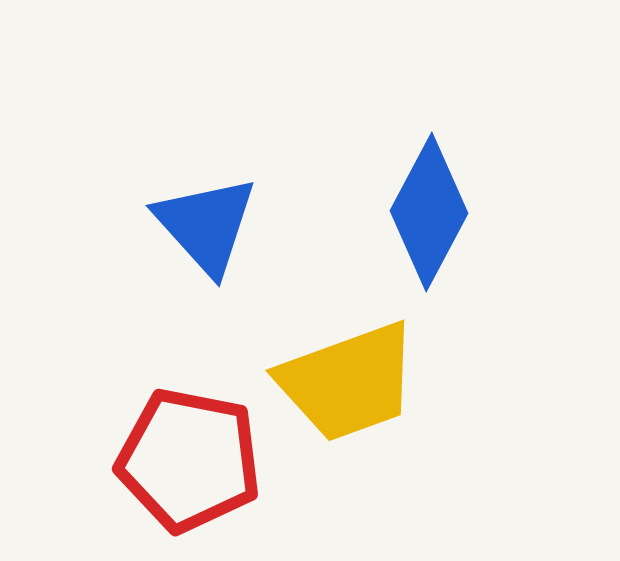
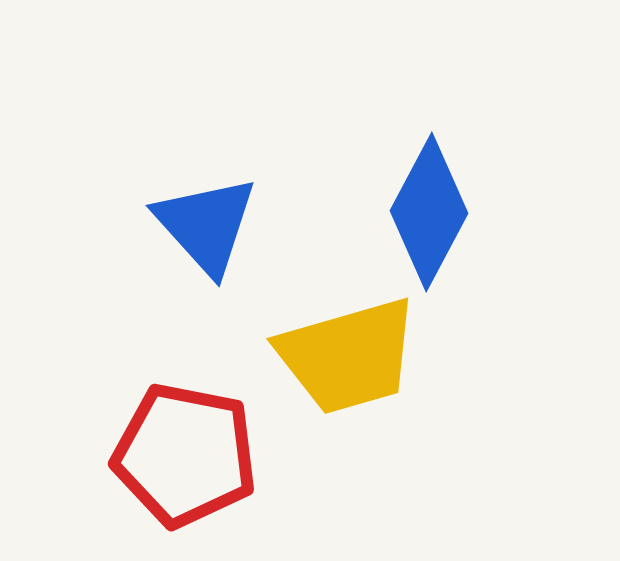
yellow trapezoid: moved 26 px up; rotated 4 degrees clockwise
red pentagon: moved 4 px left, 5 px up
